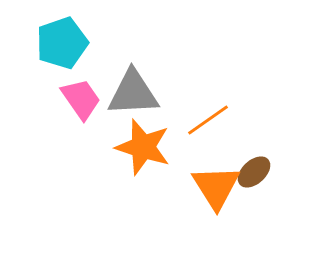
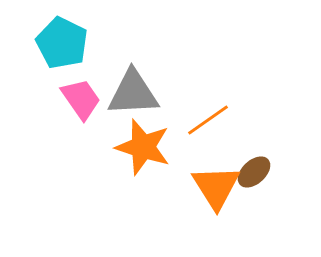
cyan pentagon: rotated 27 degrees counterclockwise
